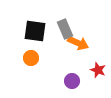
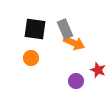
black square: moved 2 px up
orange arrow: moved 4 px left
purple circle: moved 4 px right
